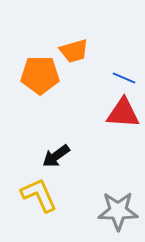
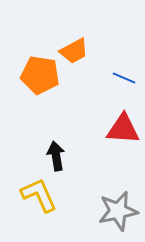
orange trapezoid: rotated 12 degrees counterclockwise
orange pentagon: rotated 9 degrees clockwise
red triangle: moved 16 px down
black arrow: rotated 116 degrees clockwise
gray star: rotated 12 degrees counterclockwise
